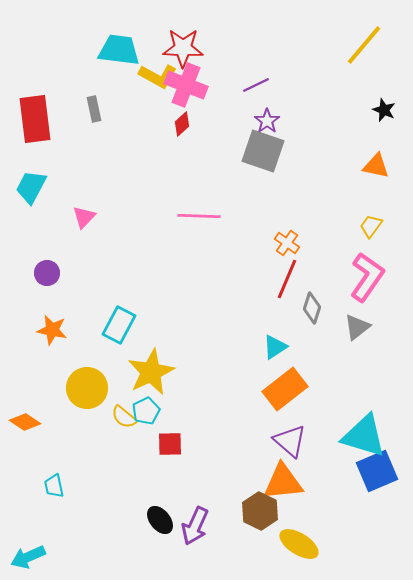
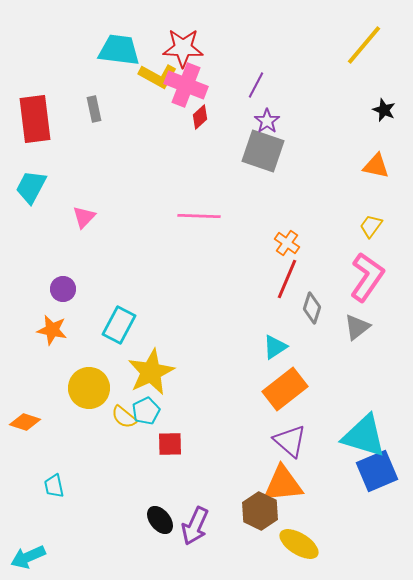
purple line at (256, 85): rotated 36 degrees counterclockwise
red diamond at (182, 124): moved 18 px right, 7 px up
purple circle at (47, 273): moved 16 px right, 16 px down
yellow circle at (87, 388): moved 2 px right
orange diamond at (25, 422): rotated 16 degrees counterclockwise
orange triangle at (283, 482): moved 2 px down
